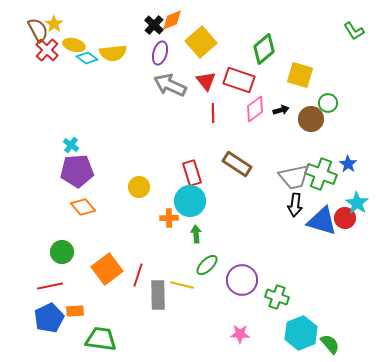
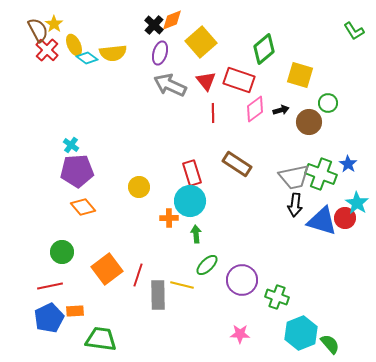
yellow ellipse at (74, 45): rotated 50 degrees clockwise
brown circle at (311, 119): moved 2 px left, 3 px down
